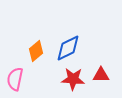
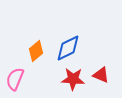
red triangle: rotated 24 degrees clockwise
pink semicircle: rotated 10 degrees clockwise
